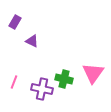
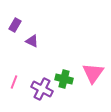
purple rectangle: moved 3 px down
purple cross: rotated 15 degrees clockwise
